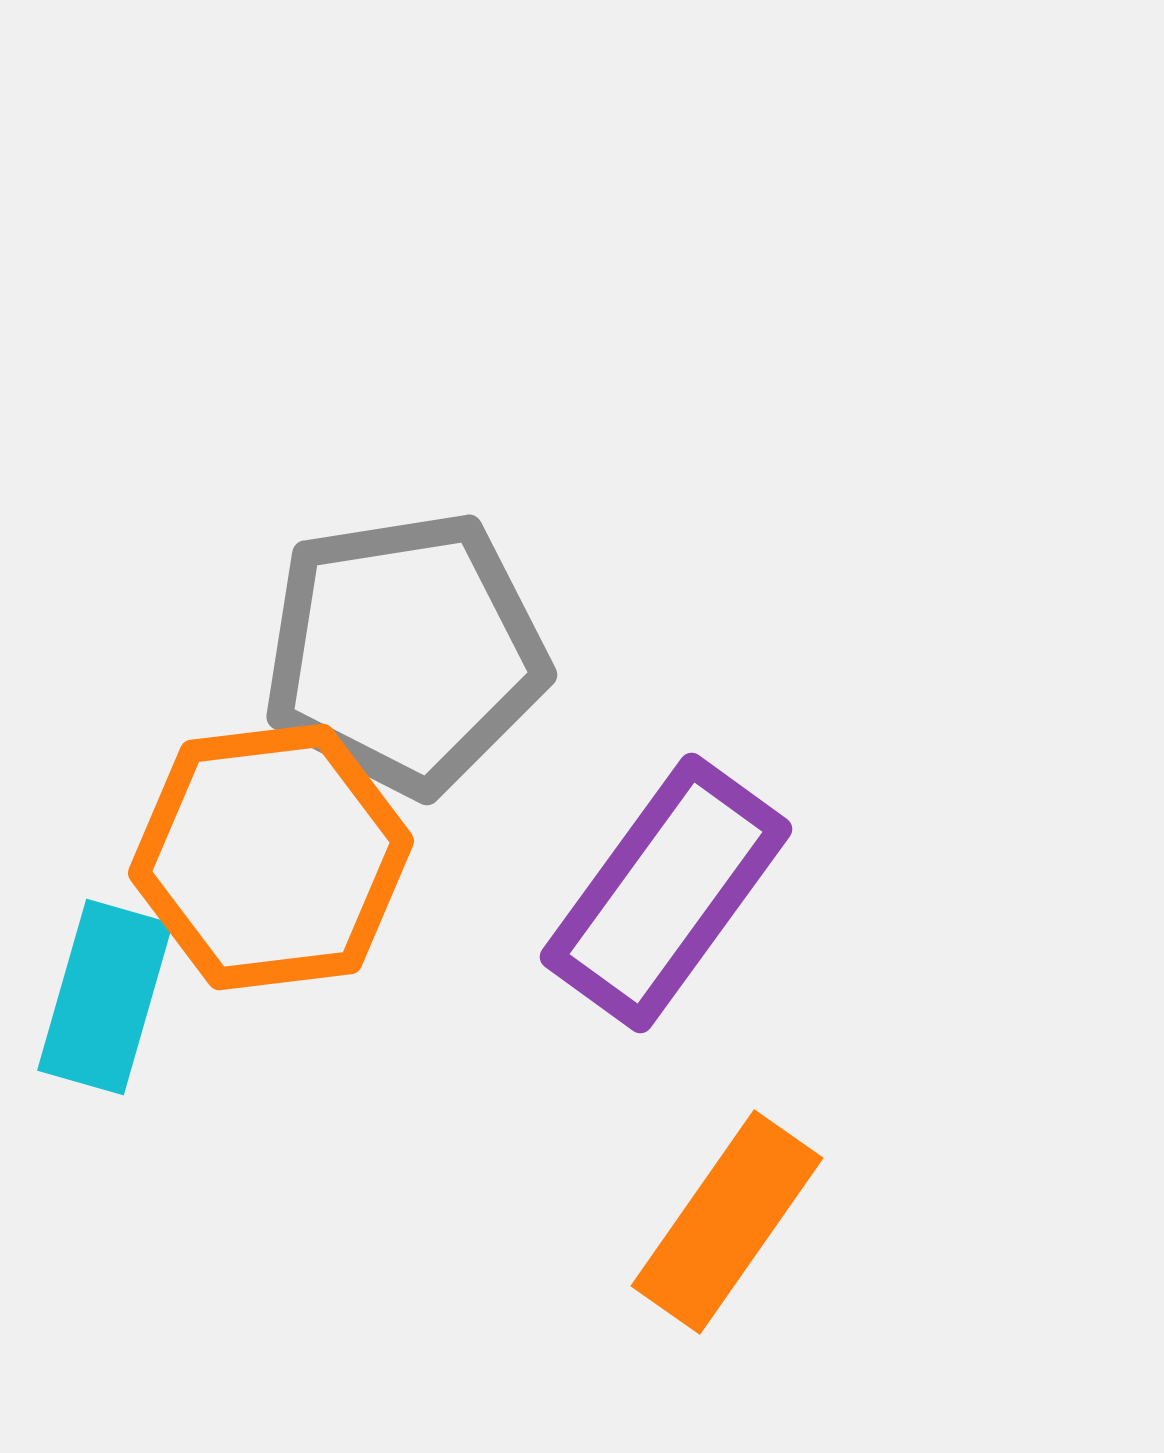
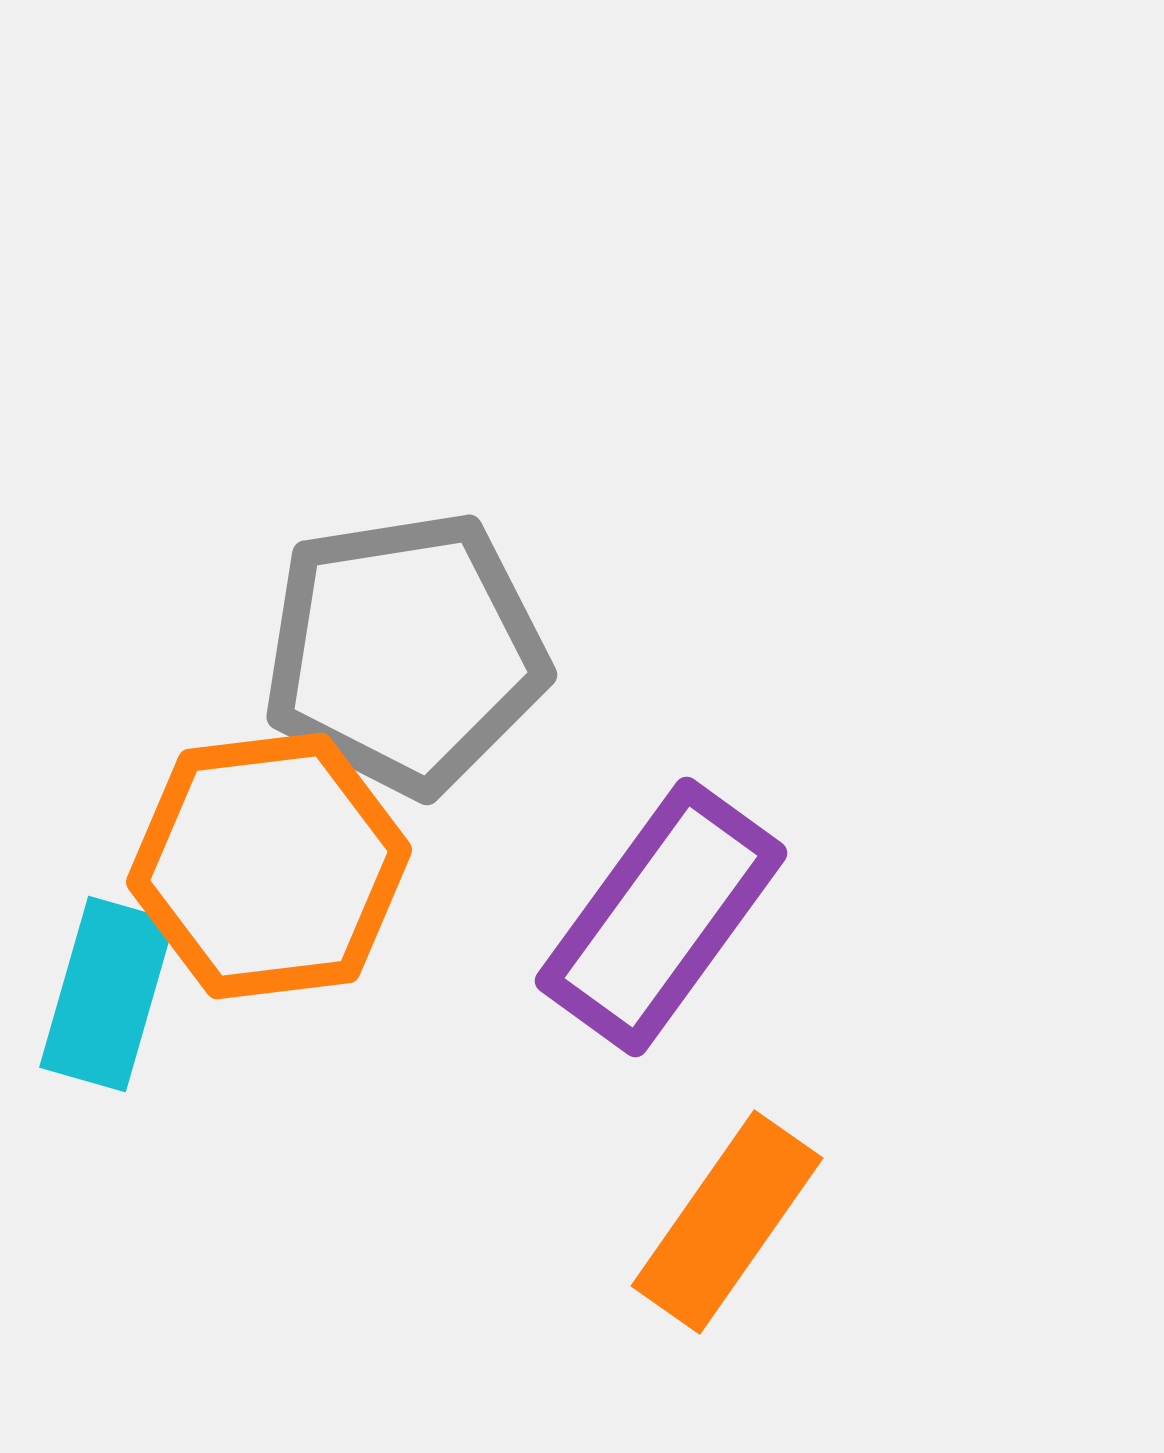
orange hexagon: moved 2 px left, 9 px down
purple rectangle: moved 5 px left, 24 px down
cyan rectangle: moved 2 px right, 3 px up
